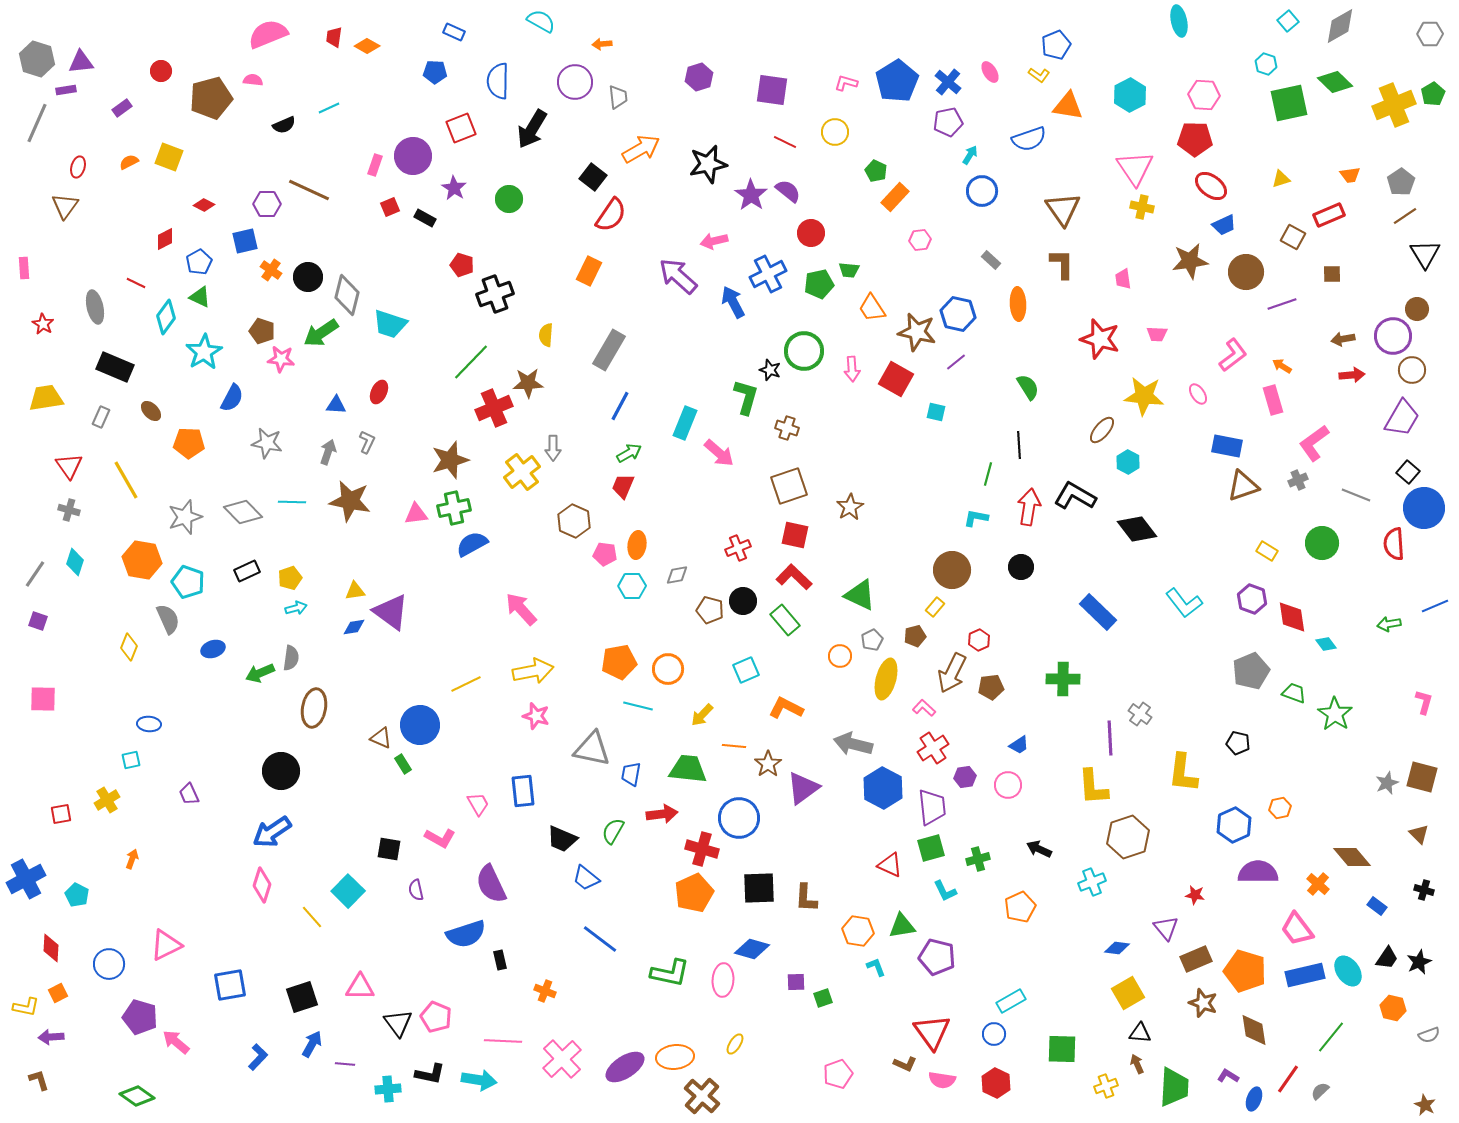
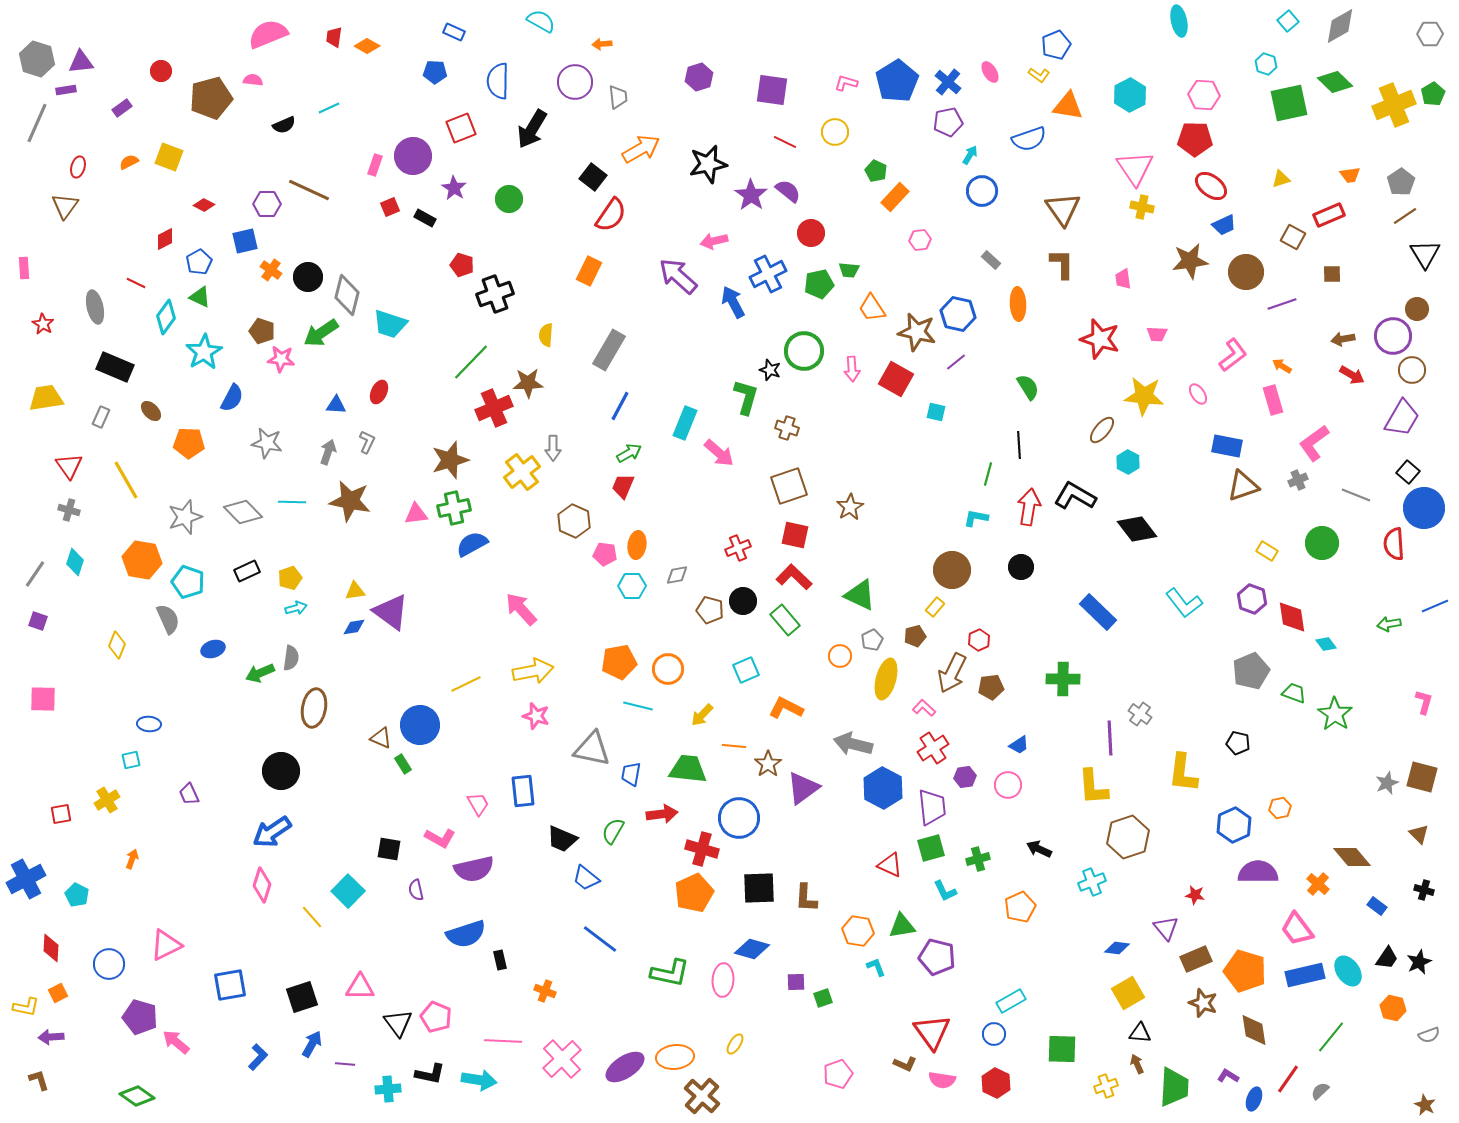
red arrow at (1352, 375): rotated 35 degrees clockwise
yellow diamond at (129, 647): moved 12 px left, 2 px up
purple semicircle at (491, 884): moved 17 px left, 15 px up; rotated 78 degrees counterclockwise
